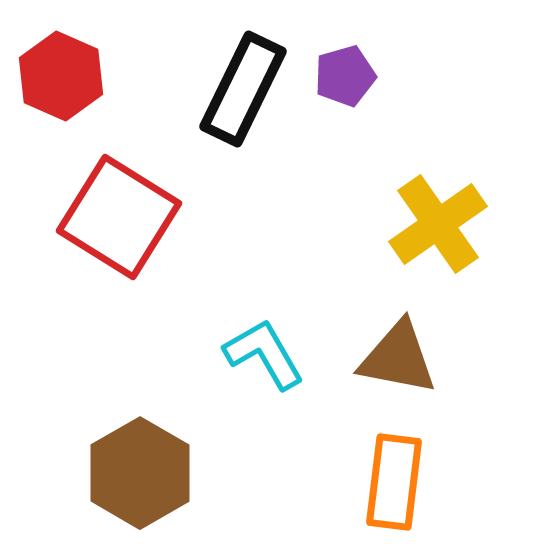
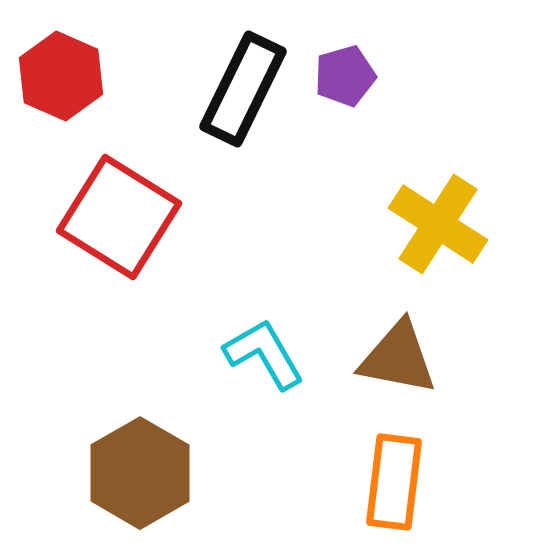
yellow cross: rotated 22 degrees counterclockwise
